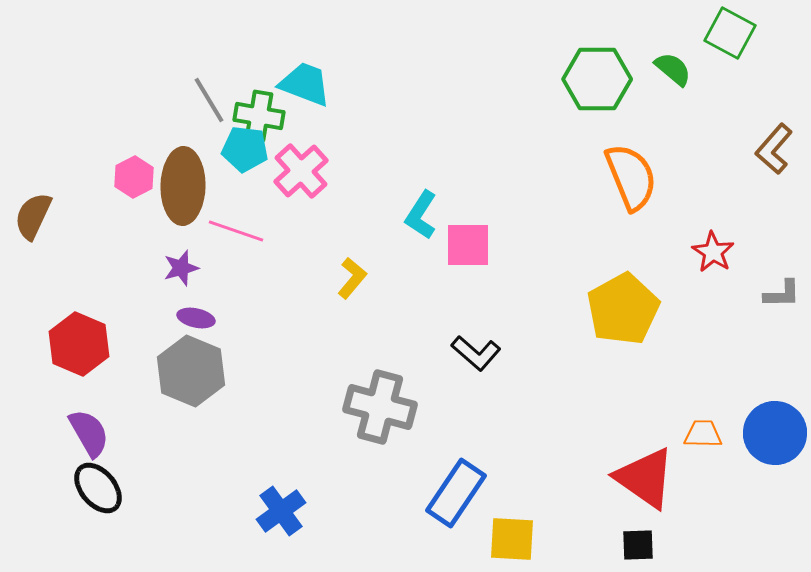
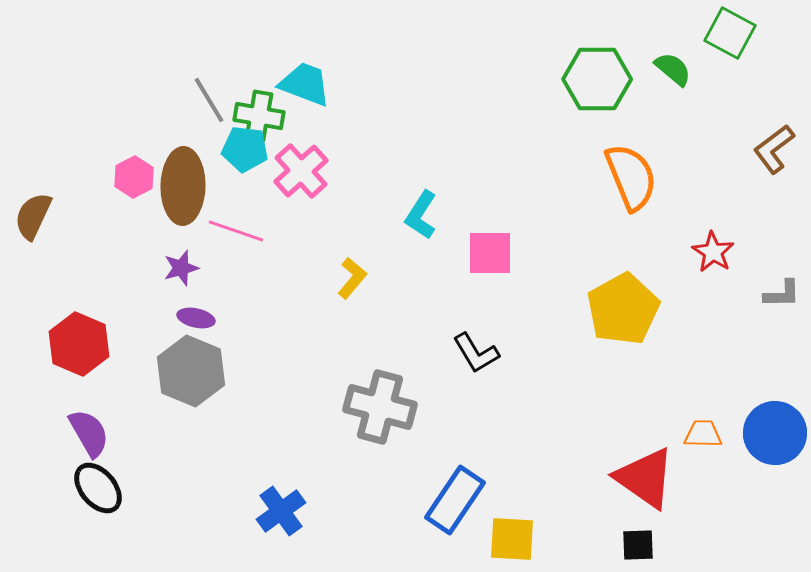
brown L-shape: rotated 12 degrees clockwise
pink square: moved 22 px right, 8 px down
black L-shape: rotated 18 degrees clockwise
blue rectangle: moved 1 px left, 7 px down
